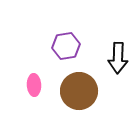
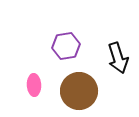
black arrow: rotated 20 degrees counterclockwise
